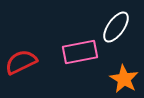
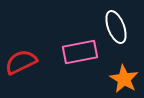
white ellipse: rotated 56 degrees counterclockwise
